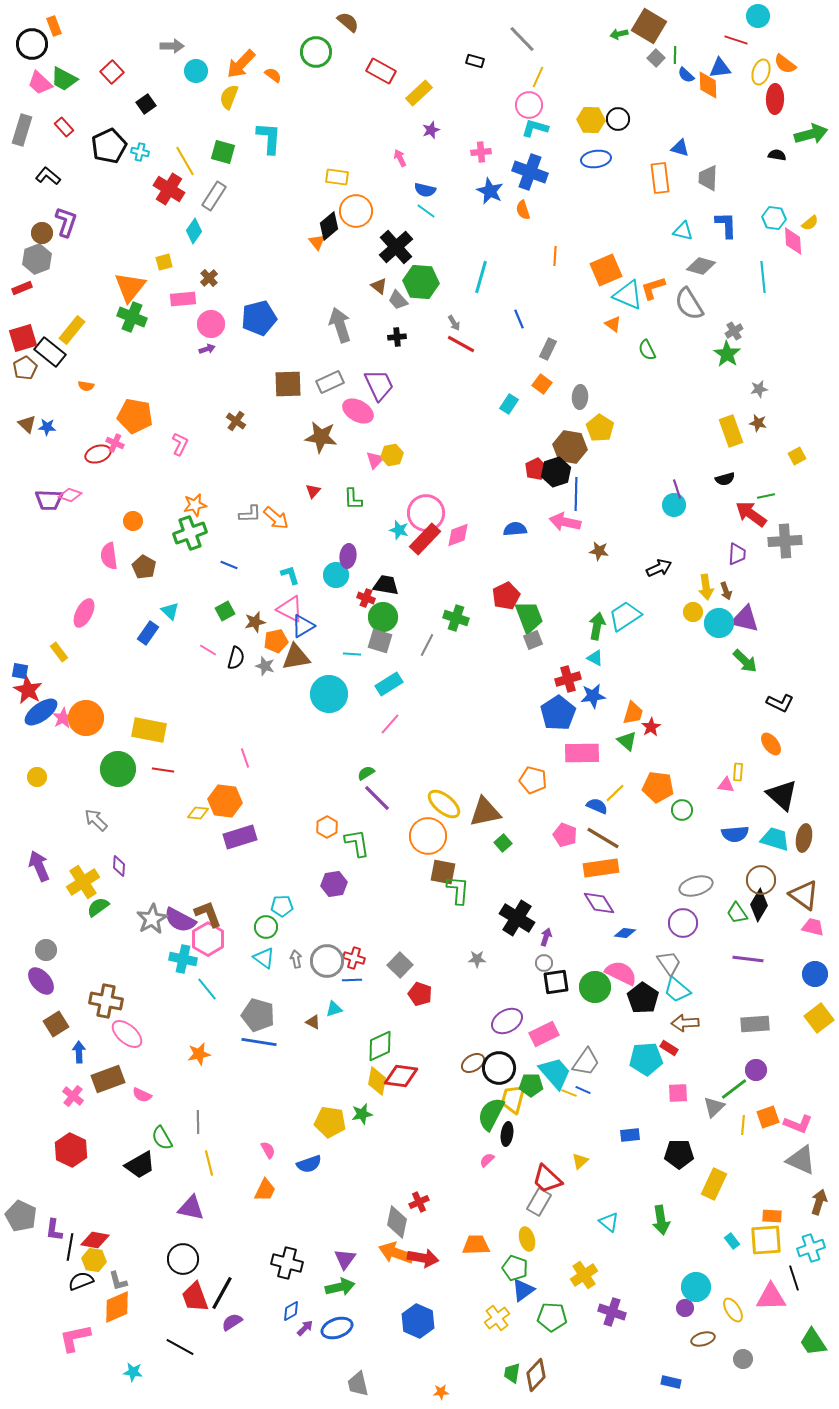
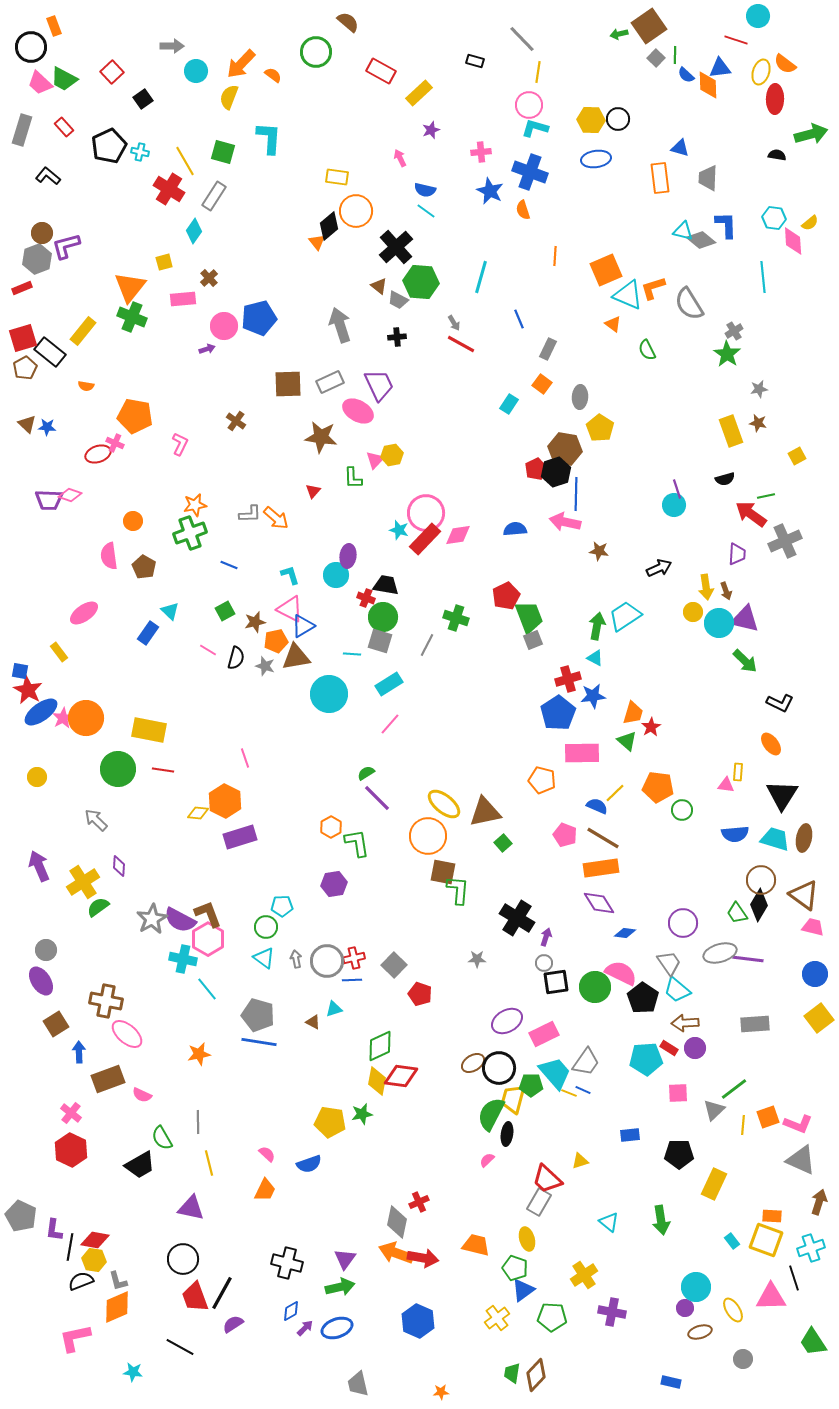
brown square at (649, 26): rotated 24 degrees clockwise
black circle at (32, 44): moved 1 px left, 3 px down
yellow line at (538, 77): moved 5 px up; rotated 15 degrees counterclockwise
black square at (146, 104): moved 3 px left, 5 px up
purple L-shape at (66, 222): moved 24 px down; rotated 124 degrees counterclockwise
gray diamond at (701, 266): moved 26 px up; rotated 24 degrees clockwise
gray trapezoid at (398, 300): rotated 20 degrees counterclockwise
pink circle at (211, 324): moved 13 px right, 2 px down
yellow rectangle at (72, 330): moved 11 px right, 1 px down
brown hexagon at (570, 447): moved 5 px left, 2 px down
green L-shape at (353, 499): moved 21 px up
pink diamond at (458, 535): rotated 12 degrees clockwise
gray cross at (785, 541): rotated 20 degrees counterclockwise
pink ellipse at (84, 613): rotated 28 degrees clockwise
orange pentagon at (533, 780): moved 9 px right
black triangle at (782, 795): rotated 20 degrees clockwise
orange hexagon at (225, 801): rotated 20 degrees clockwise
orange hexagon at (327, 827): moved 4 px right
gray ellipse at (696, 886): moved 24 px right, 67 px down
red cross at (354, 958): rotated 30 degrees counterclockwise
gray square at (400, 965): moved 6 px left
purple ellipse at (41, 981): rotated 8 degrees clockwise
purple circle at (756, 1070): moved 61 px left, 22 px up
pink cross at (73, 1096): moved 2 px left, 17 px down
gray triangle at (714, 1107): moved 3 px down
pink semicircle at (268, 1150): moved 1 px left, 4 px down; rotated 18 degrees counterclockwise
yellow triangle at (580, 1161): rotated 24 degrees clockwise
yellow square at (766, 1240): rotated 24 degrees clockwise
orange trapezoid at (476, 1245): rotated 16 degrees clockwise
purple cross at (612, 1312): rotated 8 degrees counterclockwise
purple semicircle at (232, 1322): moved 1 px right, 2 px down
brown ellipse at (703, 1339): moved 3 px left, 7 px up
